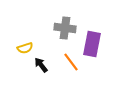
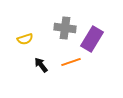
purple rectangle: moved 5 px up; rotated 20 degrees clockwise
yellow semicircle: moved 9 px up
orange line: rotated 72 degrees counterclockwise
